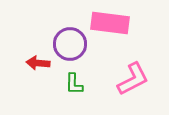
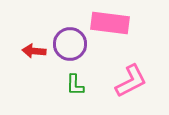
red arrow: moved 4 px left, 12 px up
pink L-shape: moved 2 px left, 2 px down
green L-shape: moved 1 px right, 1 px down
